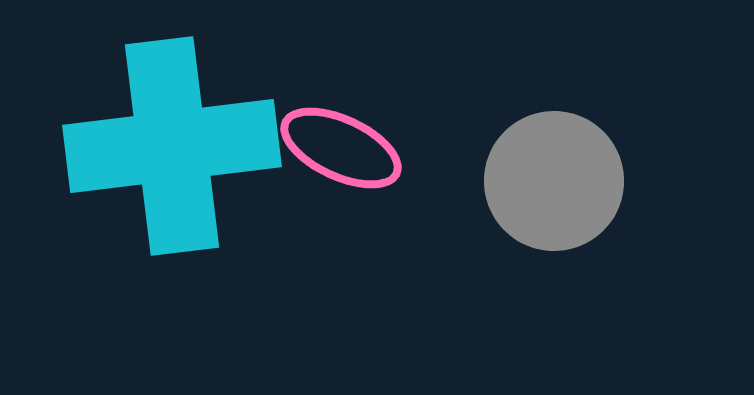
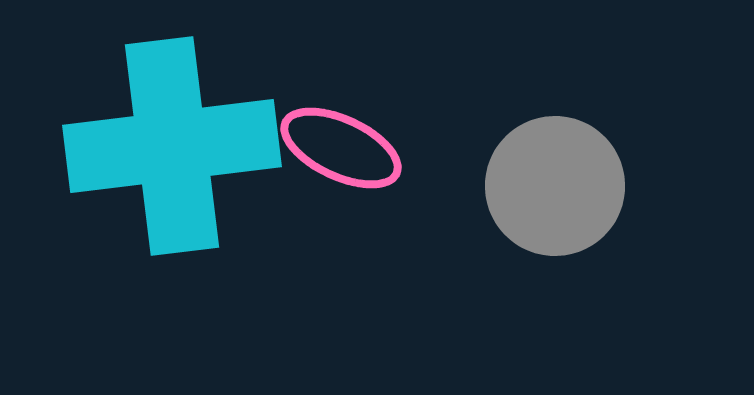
gray circle: moved 1 px right, 5 px down
